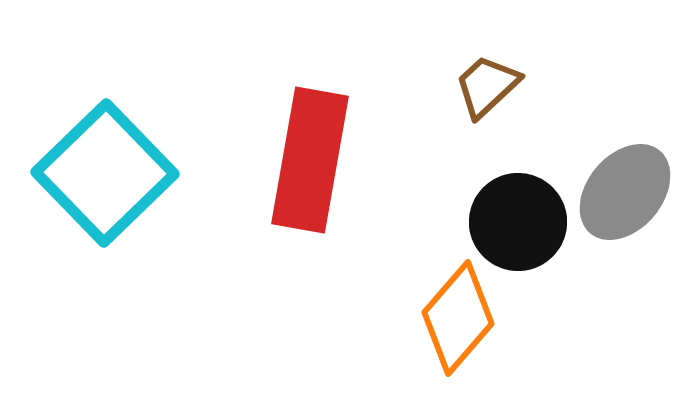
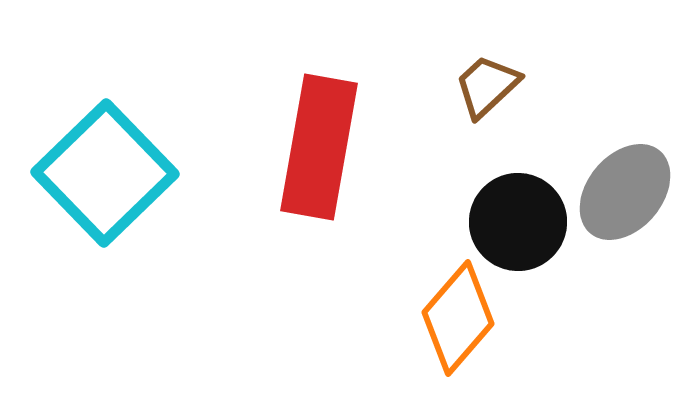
red rectangle: moved 9 px right, 13 px up
